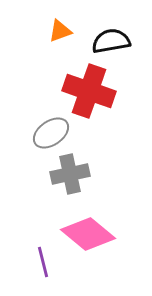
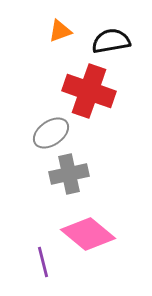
gray cross: moved 1 px left
